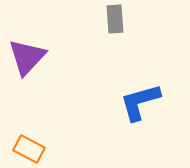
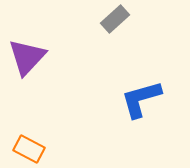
gray rectangle: rotated 52 degrees clockwise
blue L-shape: moved 1 px right, 3 px up
